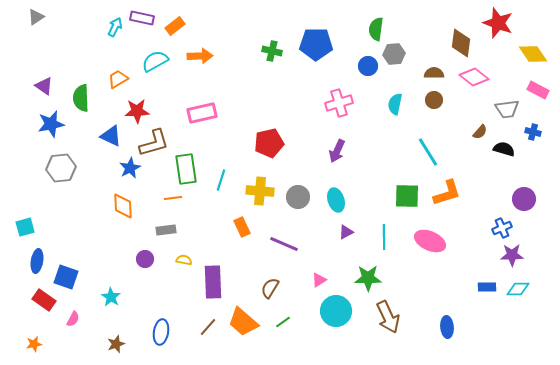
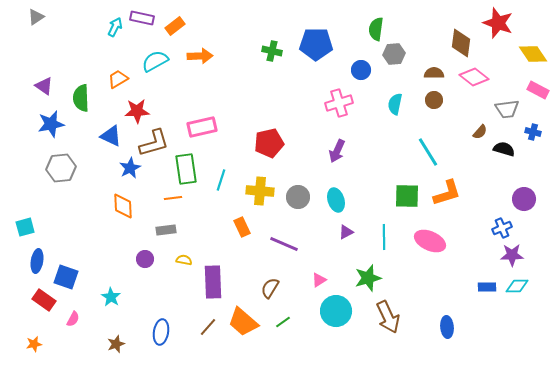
blue circle at (368, 66): moved 7 px left, 4 px down
pink rectangle at (202, 113): moved 14 px down
green star at (368, 278): rotated 16 degrees counterclockwise
cyan diamond at (518, 289): moved 1 px left, 3 px up
